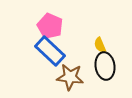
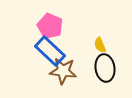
black ellipse: moved 2 px down
brown star: moved 7 px left, 6 px up
